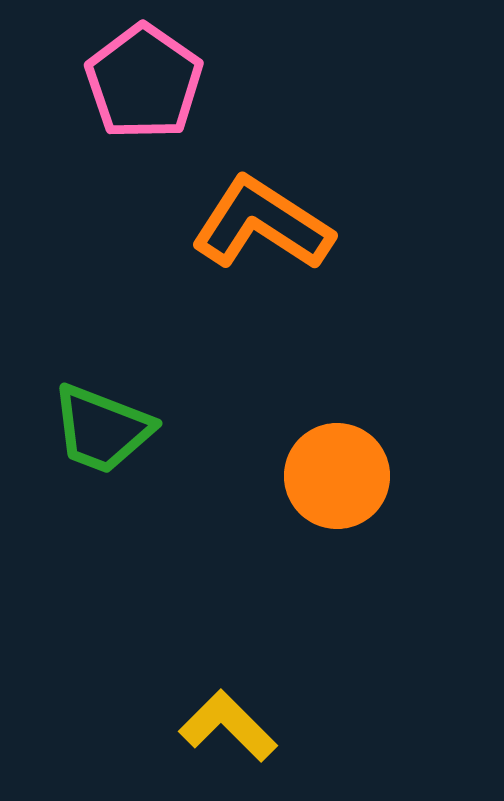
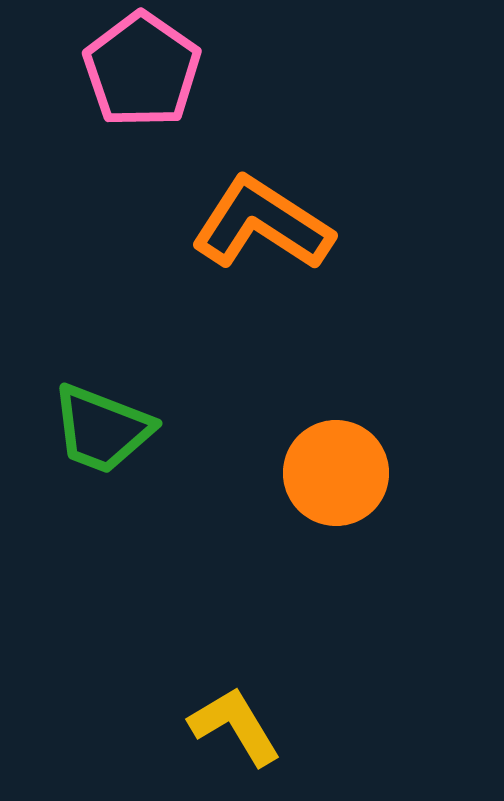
pink pentagon: moved 2 px left, 12 px up
orange circle: moved 1 px left, 3 px up
yellow L-shape: moved 7 px right; rotated 14 degrees clockwise
